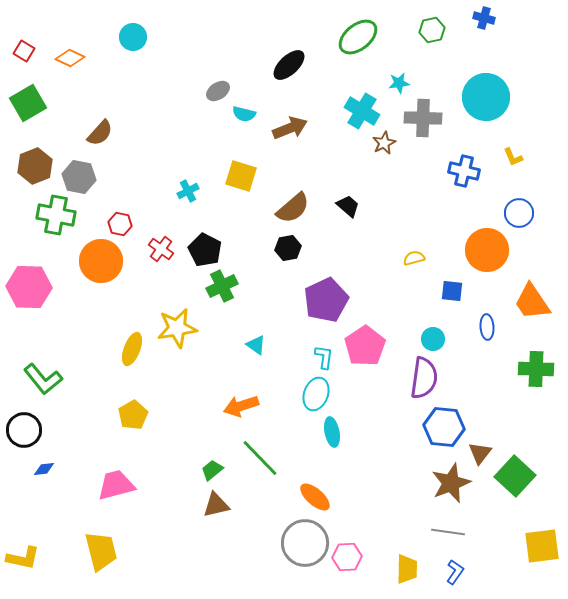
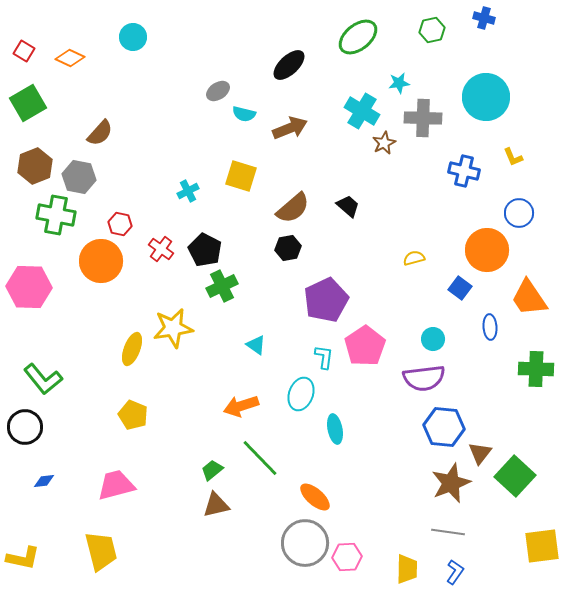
blue square at (452, 291): moved 8 px right, 3 px up; rotated 30 degrees clockwise
orange trapezoid at (532, 302): moved 3 px left, 4 px up
blue ellipse at (487, 327): moved 3 px right
yellow star at (177, 328): moved 4 px left
purple semicircle at (424, 378): rotated 75 degrees clockwise
cyan ellipse at (316, 394): moved 15 px left
yellow pentagon at (133, 415): rotated 20 degrees counterclockwise
black circle at (24, 430): moved 1 px right, 3 px up
cyan ellipse at (332, 432): moved 3 px right, 3 px up
blue diamond at (44, 469): moved 12 px down
